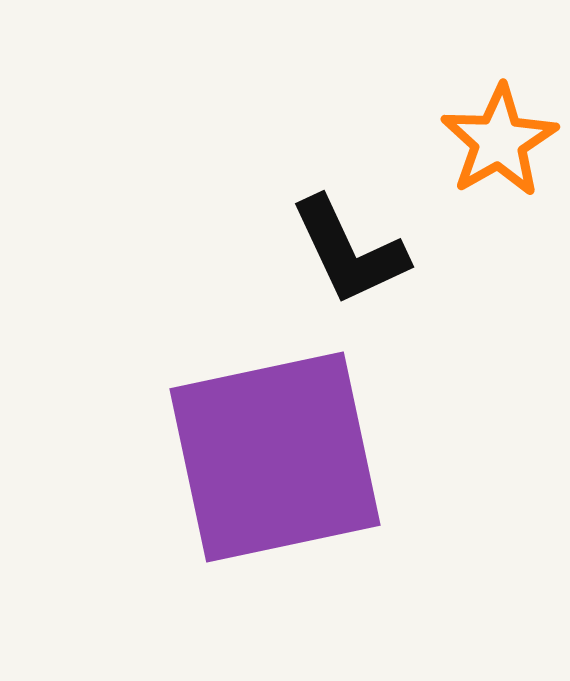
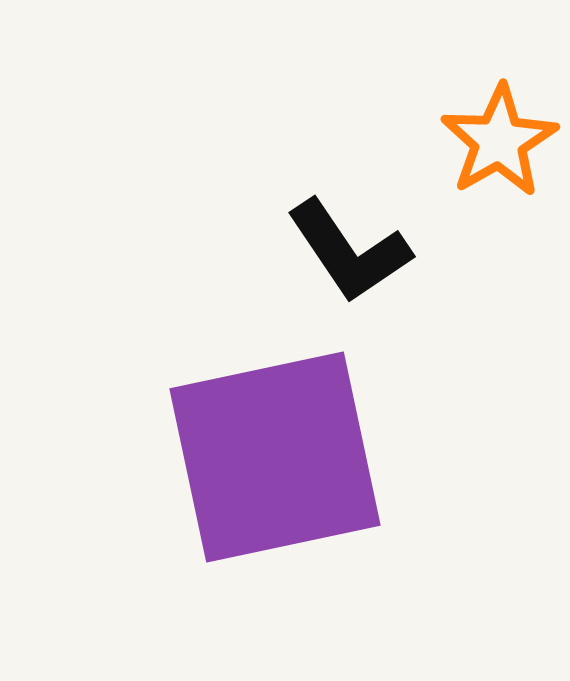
black L-shape: rotated 9 degrees counterclockwise
